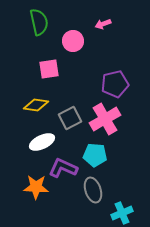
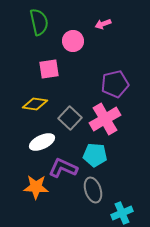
yellow diamond: moved 1 px left, 1 px up
gray square: rotated 20 degrees counterclockwise
